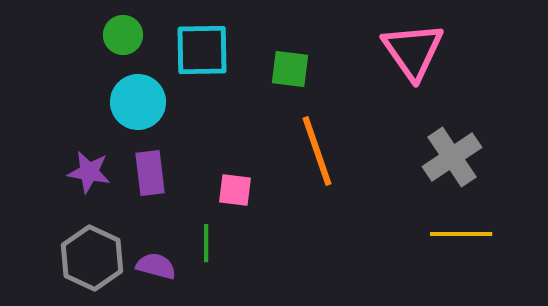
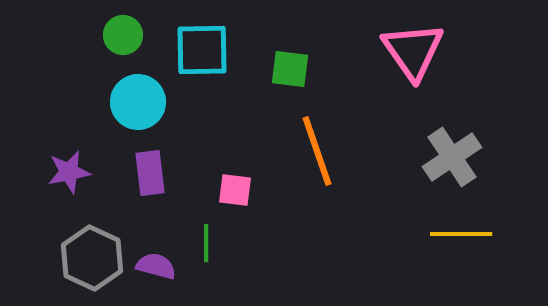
purple star: moved 20 px left; rotated 21 degrees counterclockwise
